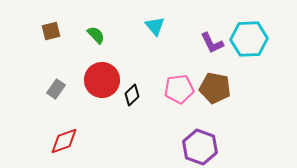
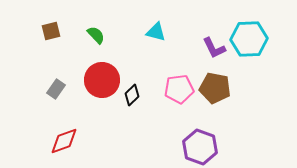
cyan triangle: moved 1 px right, 6 px down; rotated 35 degrees counterclockwise
purple L-shape: moved 2 px right, 5 px down
